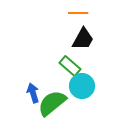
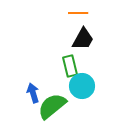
green rectangle: rotated 35 degrees clockwise
green semicircle: moved 3 px down
